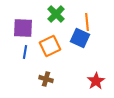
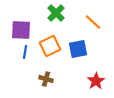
green cross: moved 1 px up
orange line: moved 6 px right; rotated 42 degrees counterclockwise
purple square: moved 2 px left, 2 px down
blue square: moved 2 px left, 11 px down; rotated 36 degrees counterclockwise
